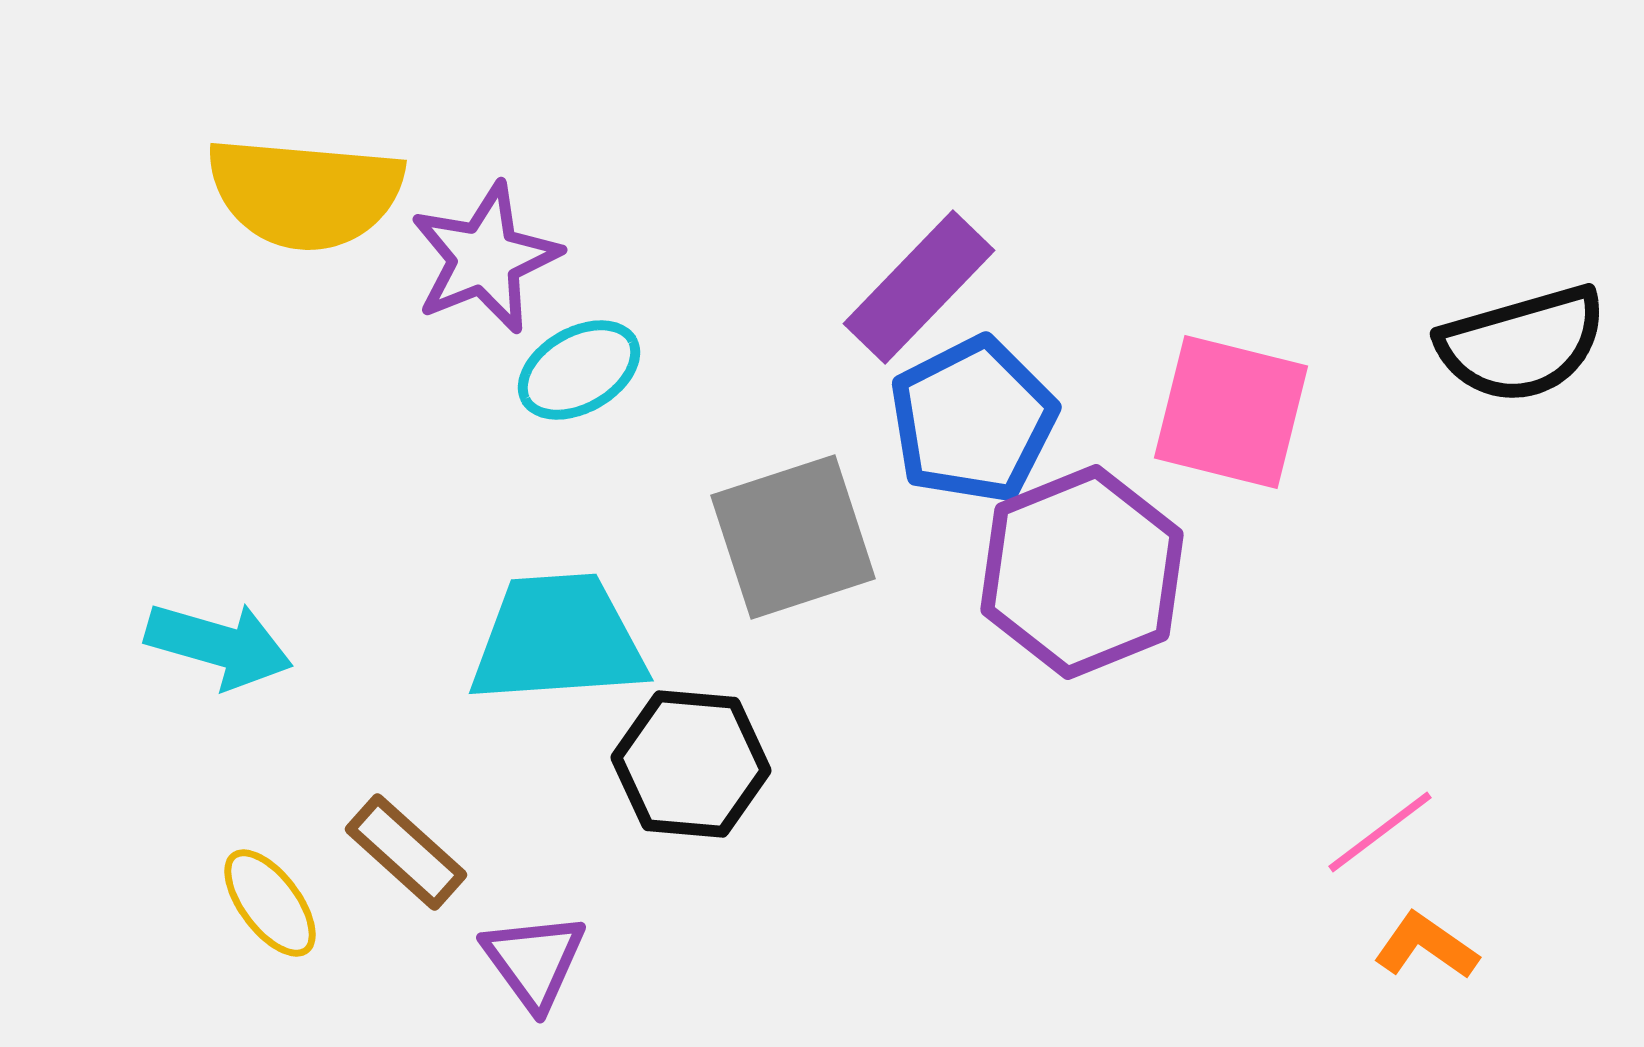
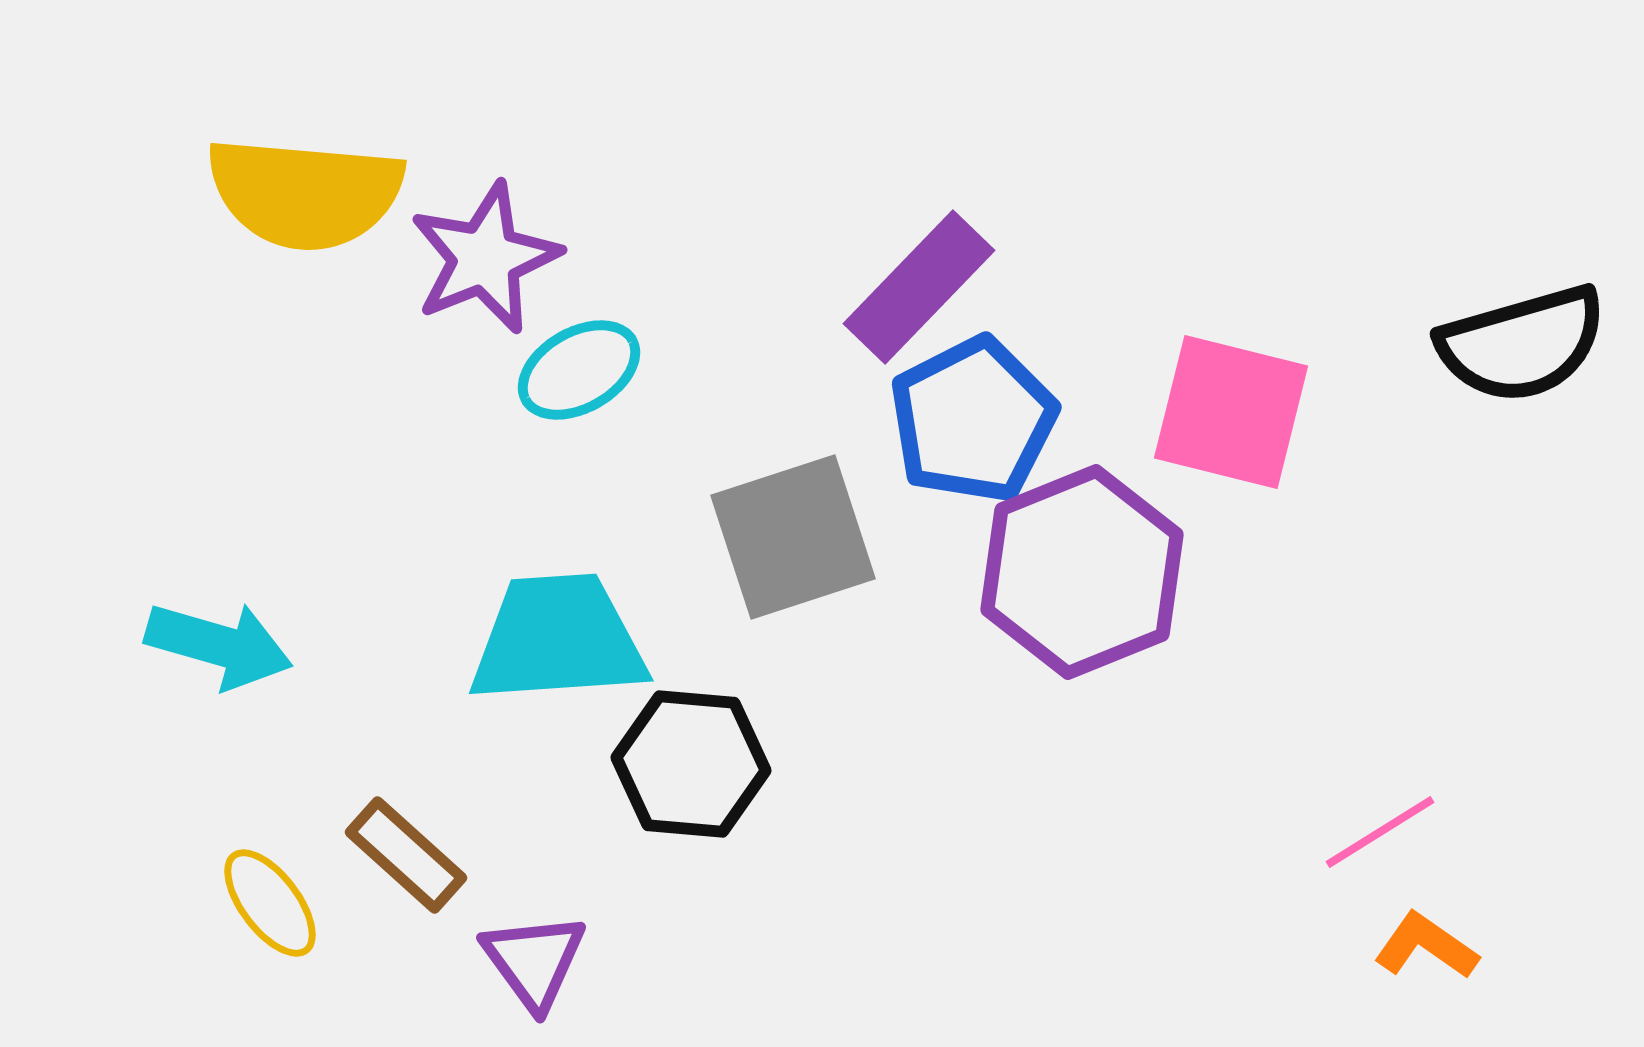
pink line: rotated 5 degrees clockwise
brown rectangle: moved 3 px down
